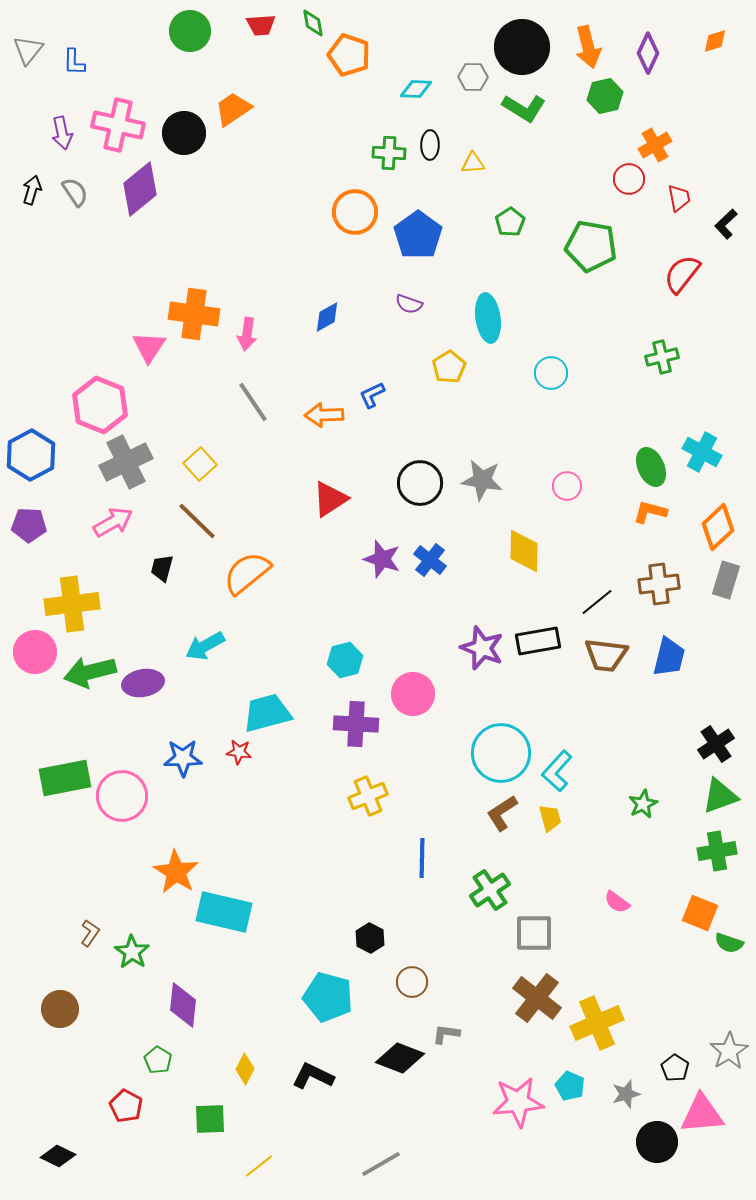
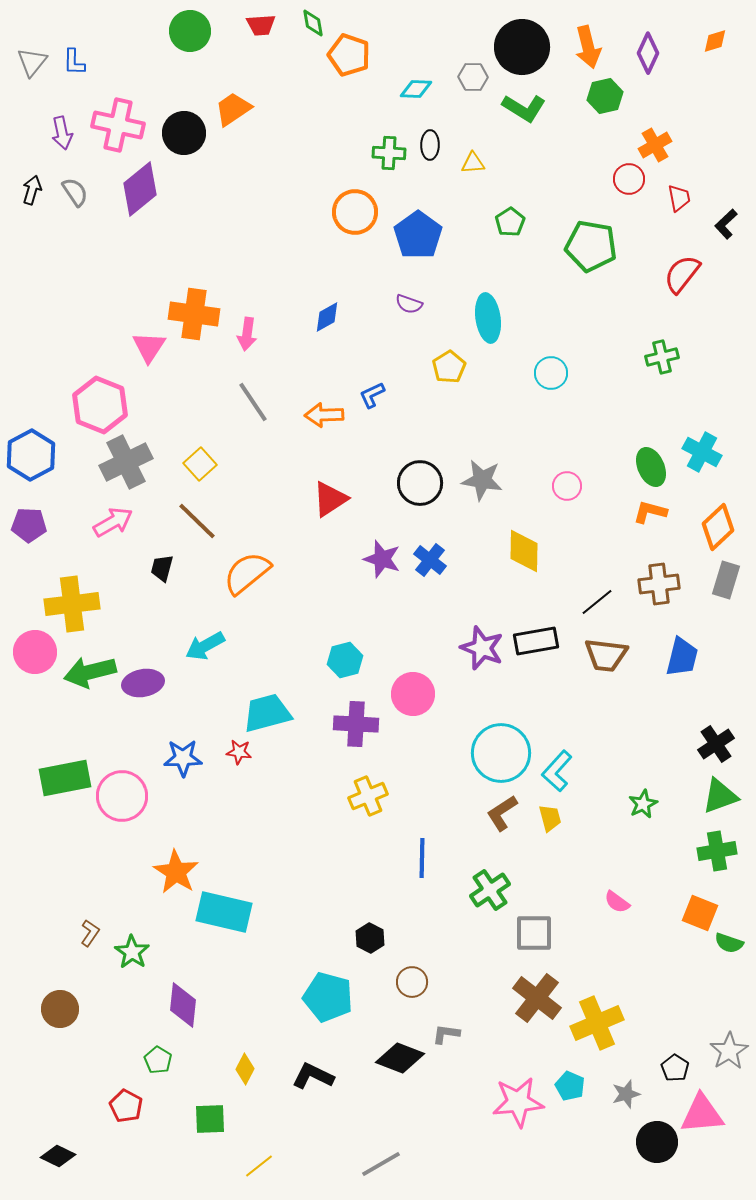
gray triangle at (28, 50): moved 4 px right, 12 px down
black rectangle at (538, 641): moved 2 px left
blue trapezoid at (669, 657): moved 13 px right
